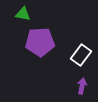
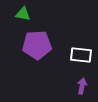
purple pentagon: moved 3 px left, 3 px down
white rectangle: rotated 60 degrees clockwise
